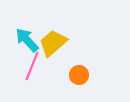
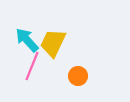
yellow trapezoid: rotated 24 degrees counterclockwise
orange circle: moved 1 px left, 1 px down
